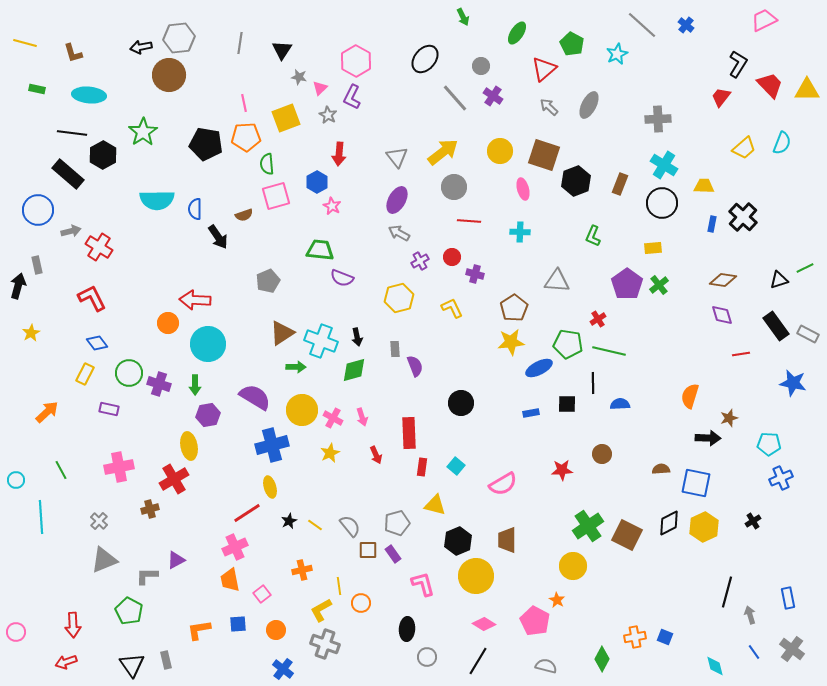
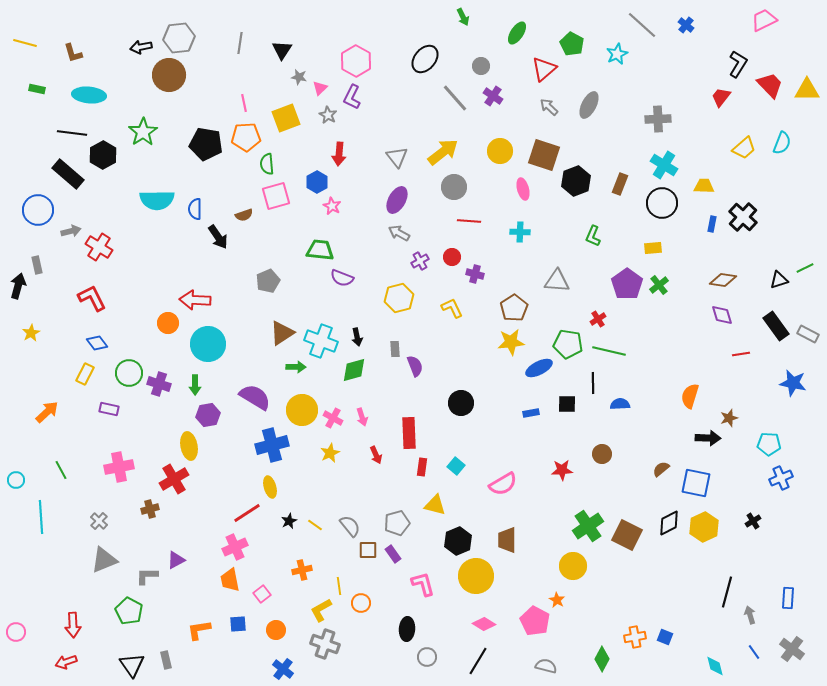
brown semicircle at (661, 469): rotated 36 degrees counterclockwise
blue rectangle at (788, 598): rotated 15 degrees clockwise
